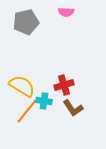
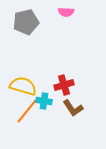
yellow semicircle: moved 1 px right; rotated 16 degrees counterclockwise
